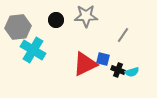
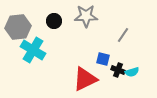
black circle: moved 2 px left, 1 px down
red triangle: moved 15 px down
